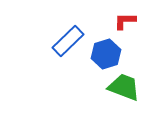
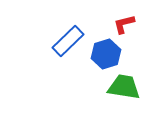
red L-shape: moved 1 px left, 3 px down; rotated 15 degrees counterclockwise
green trapezoid: rotated 12 degrees counterclockwise
